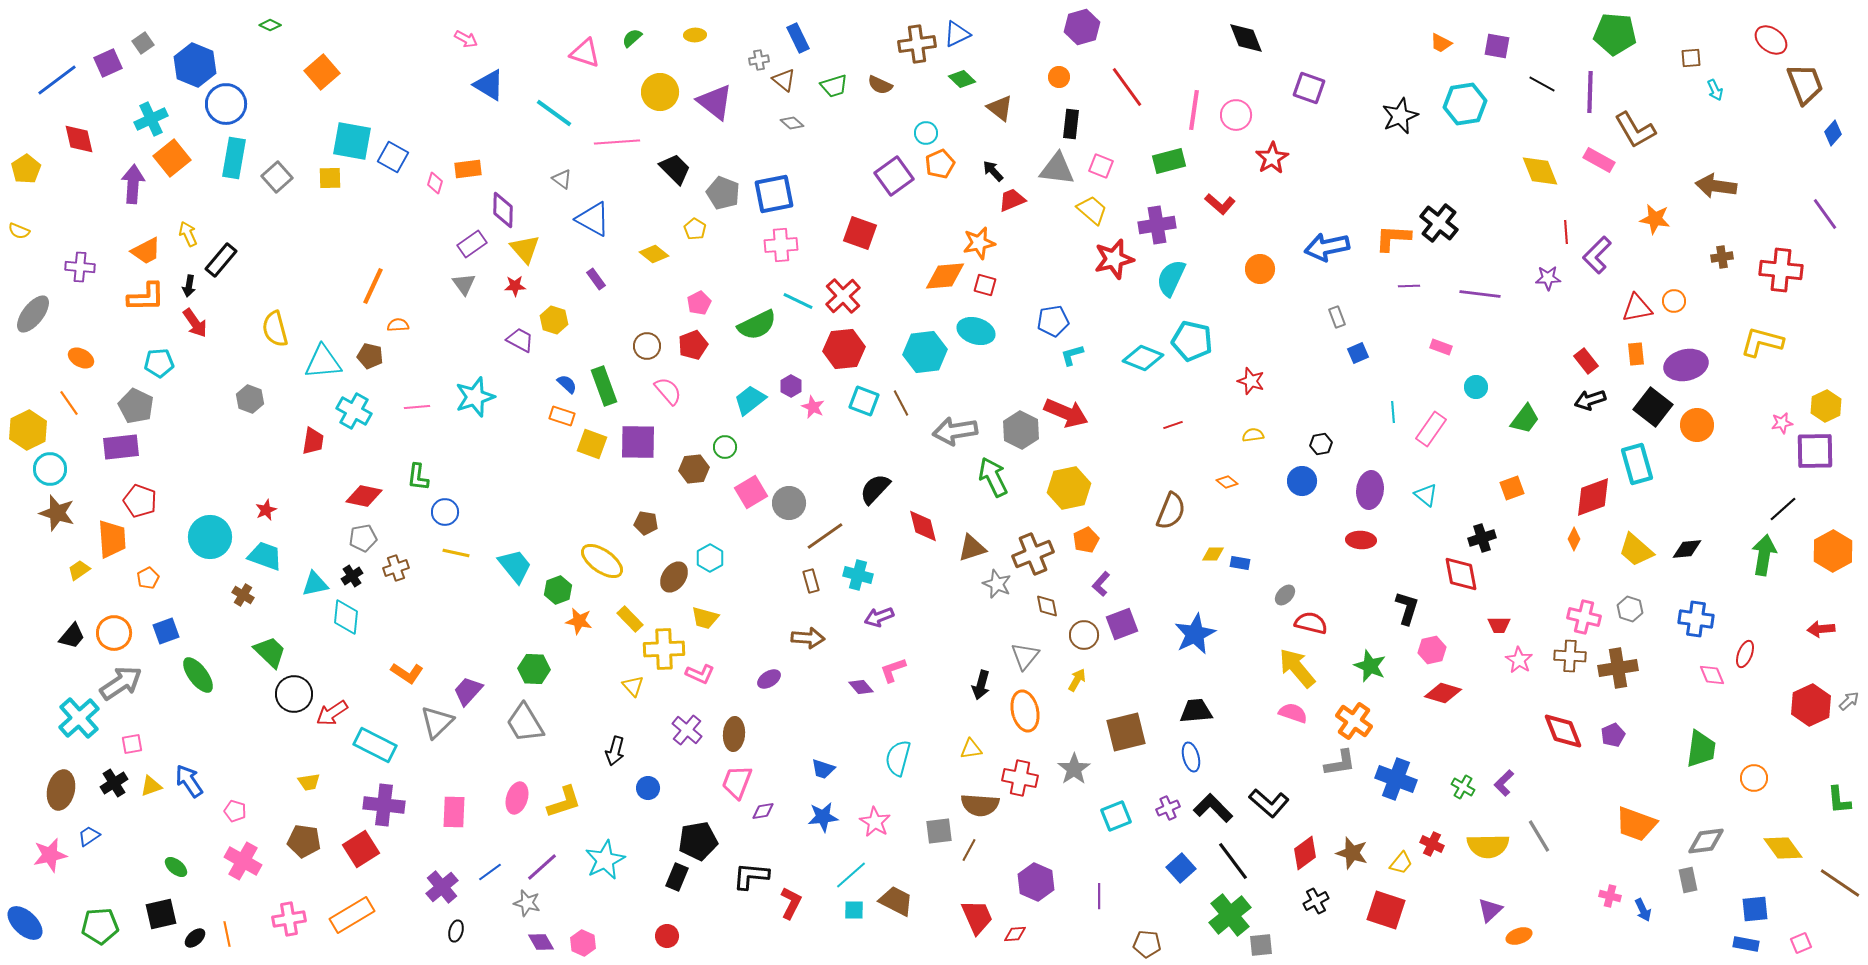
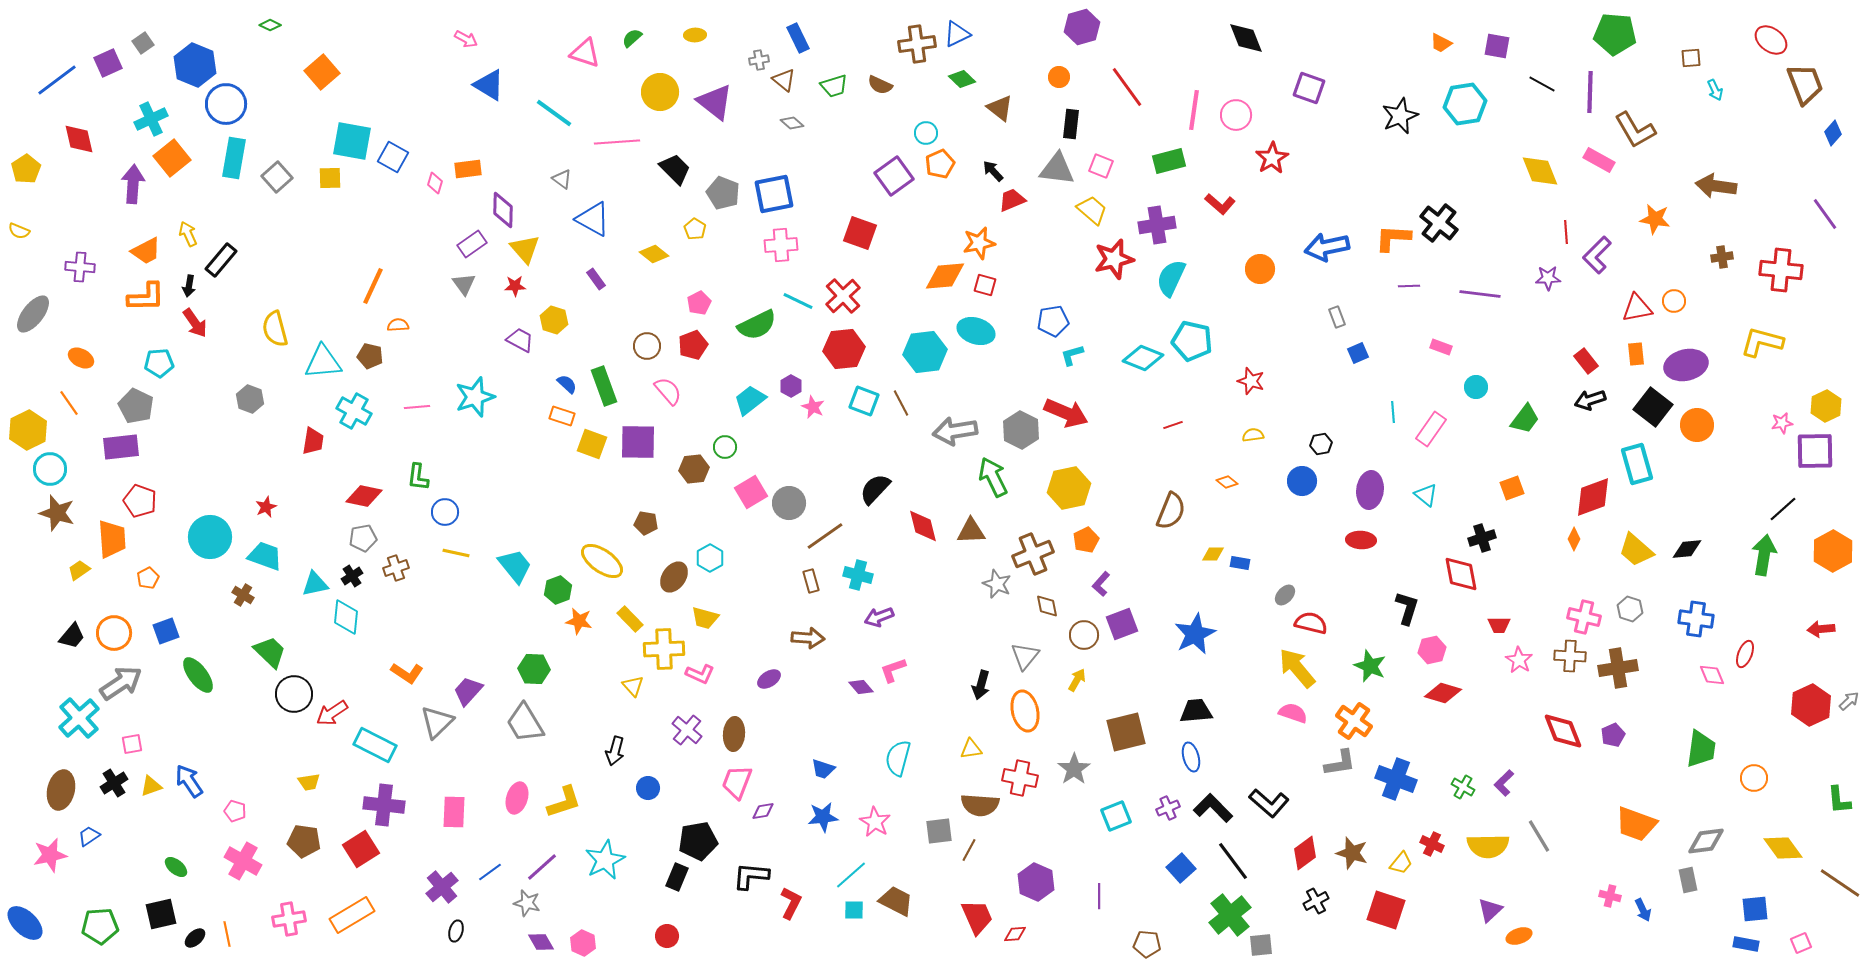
red star at (266, 510): moved 3 px up
brown triangle at (972, 548): moved 1 px left, 17 px up; rotated 16 degrees clockwise
